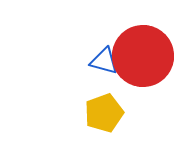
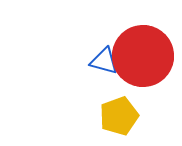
yellow pentagon: moved 15 px right, 3 px down
